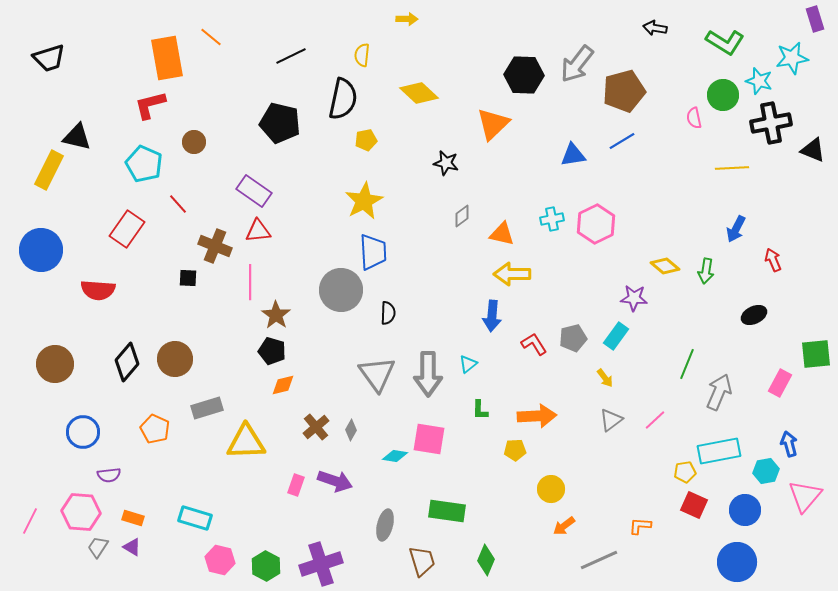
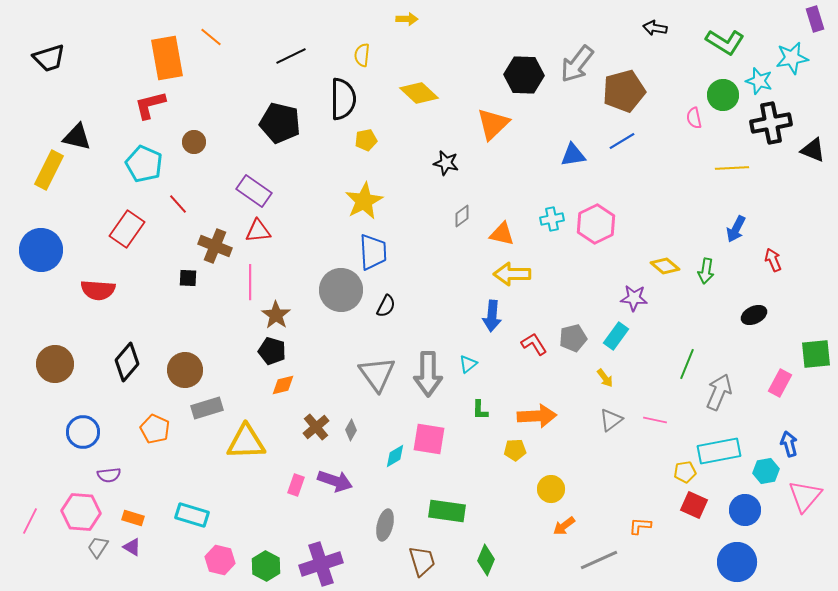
black semicircle at (343, 99): rotated 12 degrees counterclockwise
black semicircle at (388, 313): moved 2 px left, 7 px up; rotated 25 degrees clockwise
brown circle at (175, 359): moved 10 px right, 11 px down
pink line at (655, 420): rotated 55 degrees clockwise
cyan diamond at (395, 456): rotated 40 degrees counterclockwise
cyan rectangle at (195, 518): moved 3 px left, 3 px up
